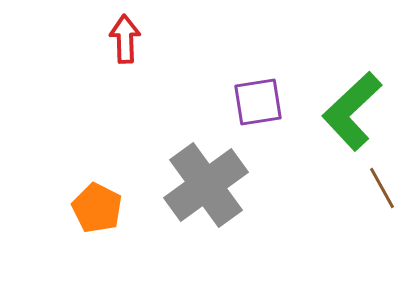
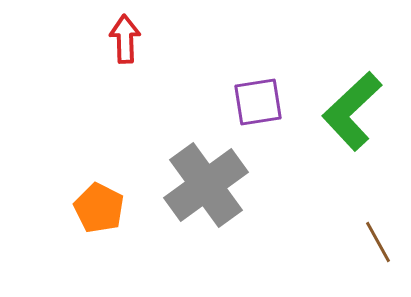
brown line: moved 4 px left, 54 px down
orange pentagon: moved 2 px right
